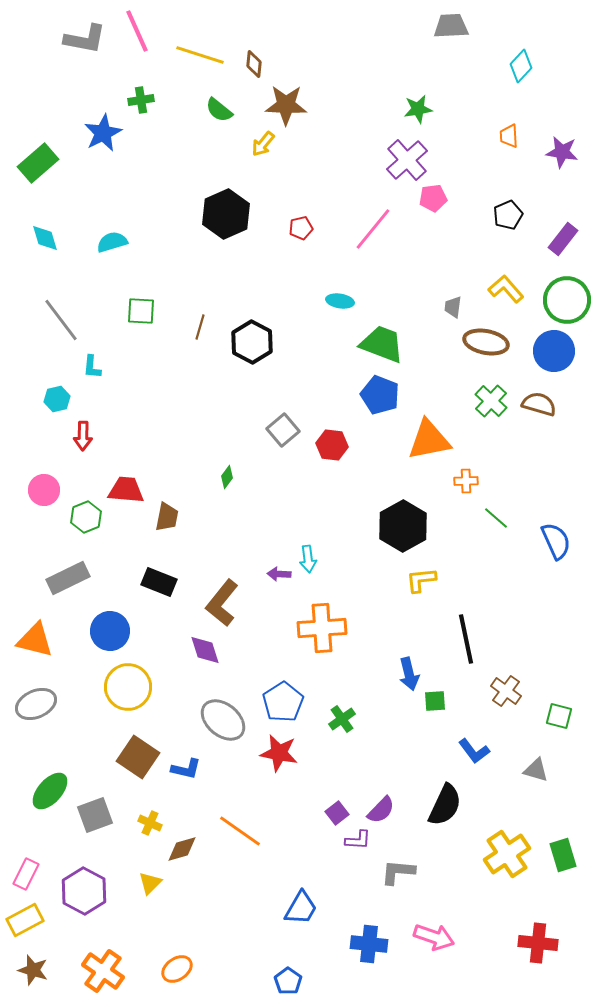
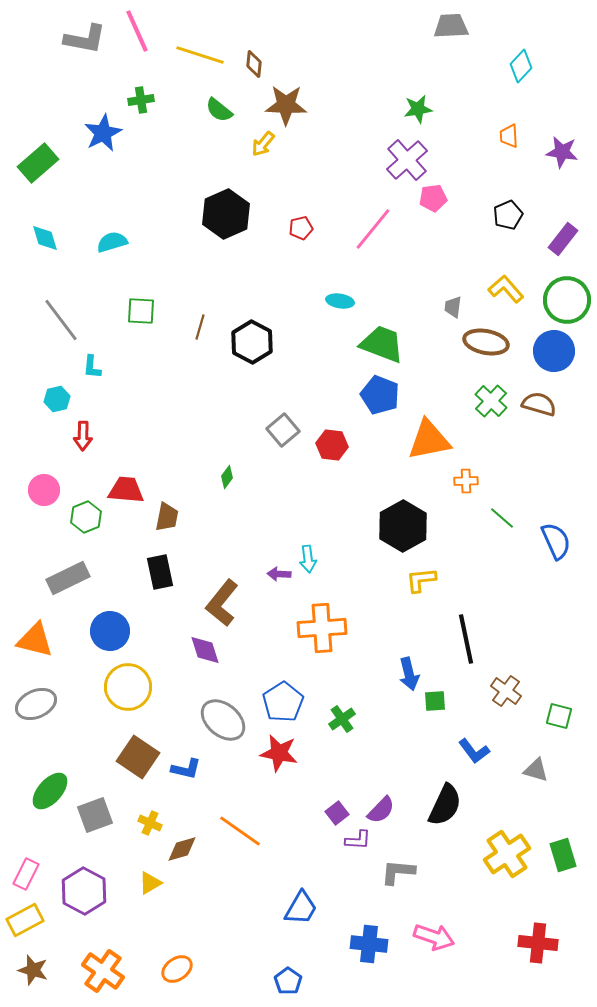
green line at (496, 518): moved 6 px right
black rectangle at (159, 582): moved 1 px right, 10 px up; rotated 56 degrees clockwise
yellow triangle at (150, 883): rotated 15 degrees clockwise
